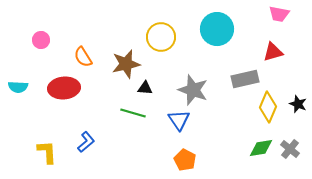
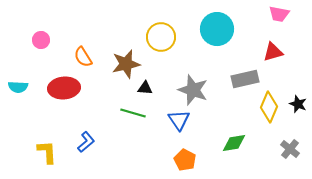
yellow diamond: moved 1 px right
green diamond: moved 27 px left, 5 px up
